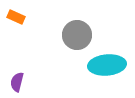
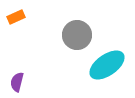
orange rectangle: rotated 48 degrees counterclockwise
cyan ellipse: rotated 30 degrees counterclockwise
